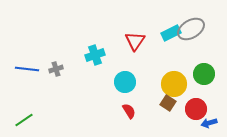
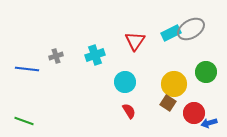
gray cross: moved 13 px up
green circle: moved 2 px right, 2 px up
red circle: moved 2 px left, 4 px down
green line: moved 1 px down; rotated 54 degrees clockwise
